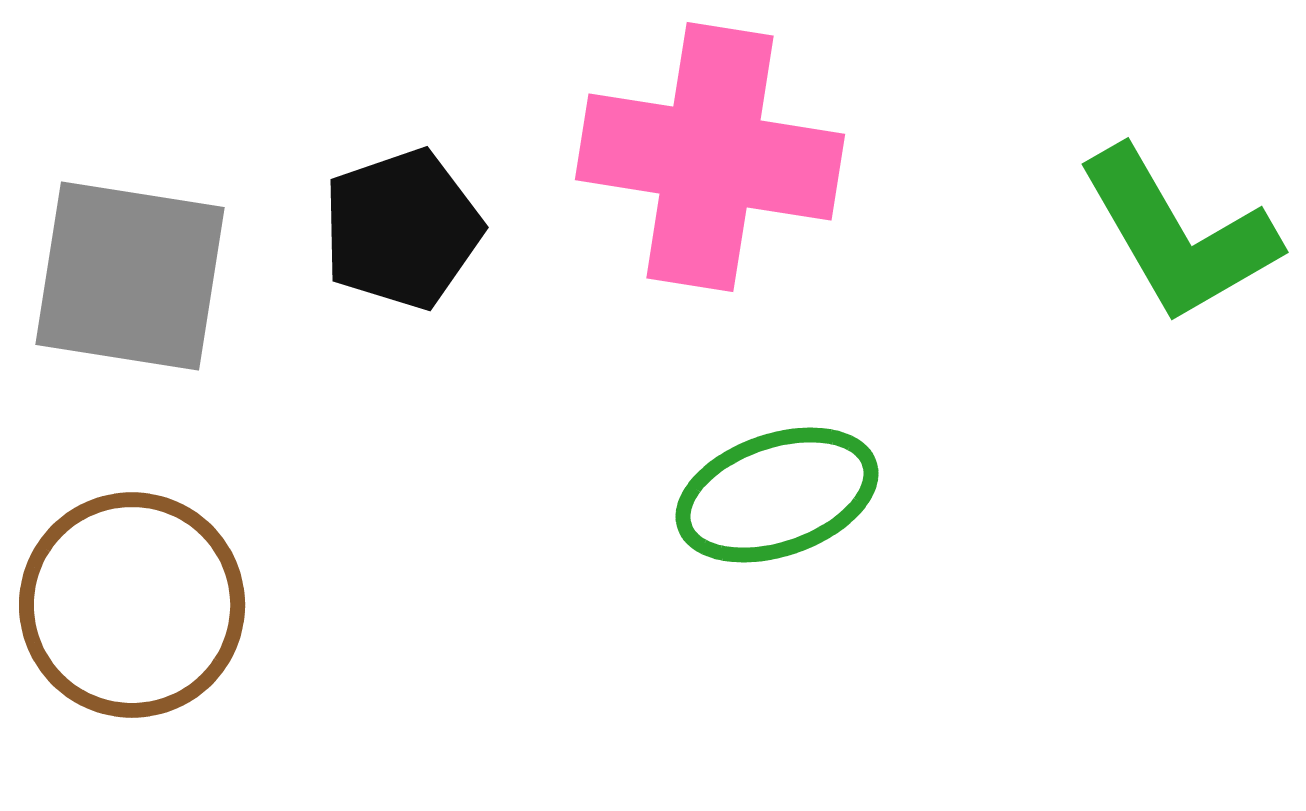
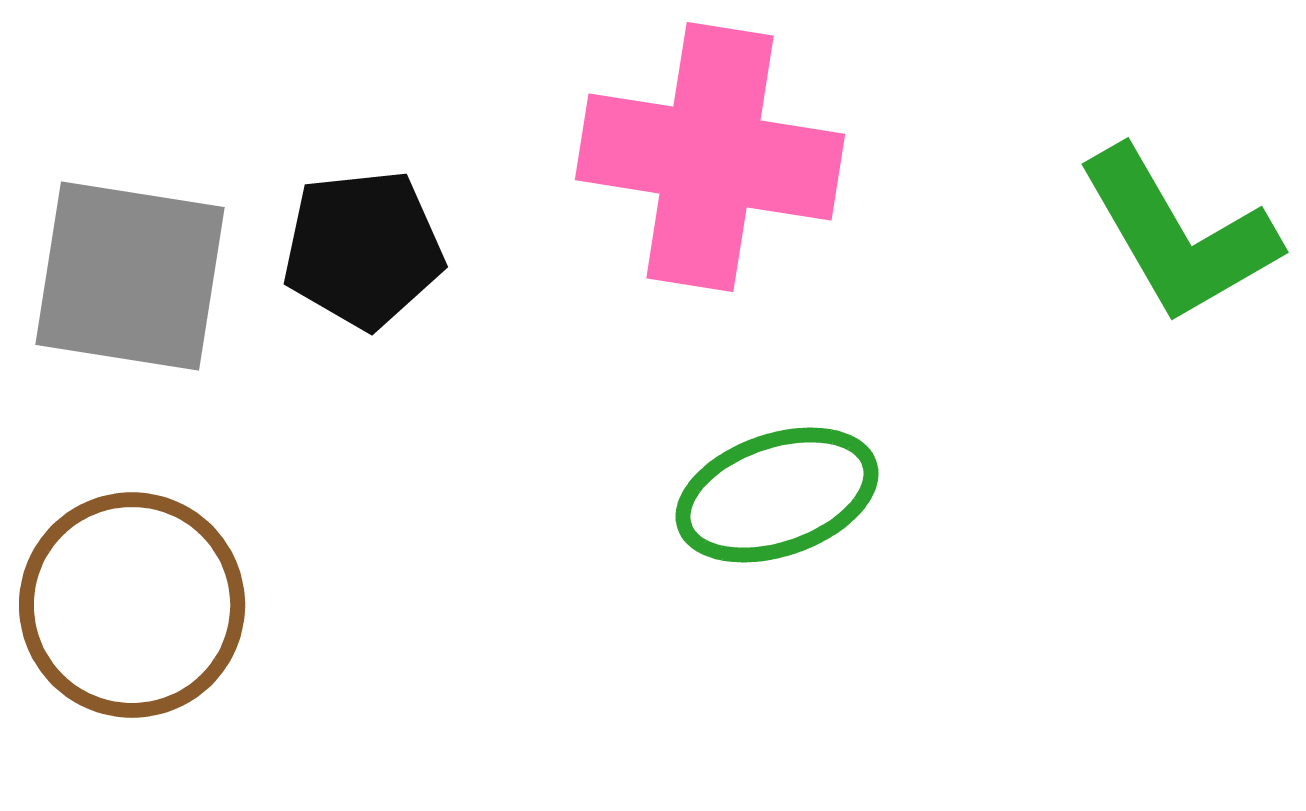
black pentagon: moved 39 px left, 20 px down; rotated 13 degrees clockwise
